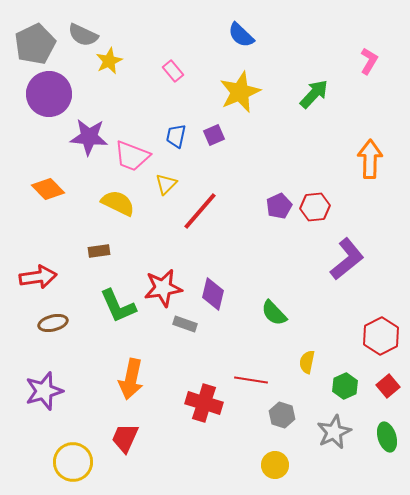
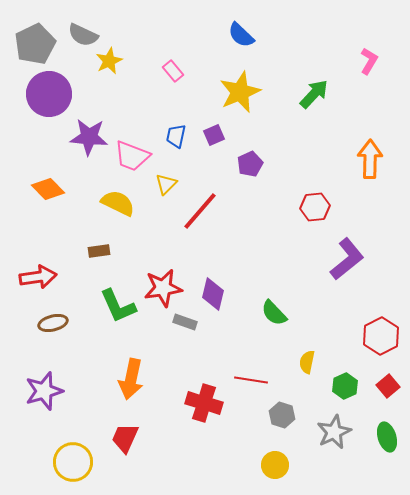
purple pentagon at (279, 206): moved 29 px left, 42 px up
gray rectangle at (185, 324): moved 2 px up
